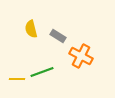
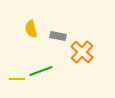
gray rectangle: rotated 21 degrees counterclockwise
orange cross: moved 1 px right, 4 px up; rotated 15 degrees clockwise
green line: moved 1 px left, 1 px up
